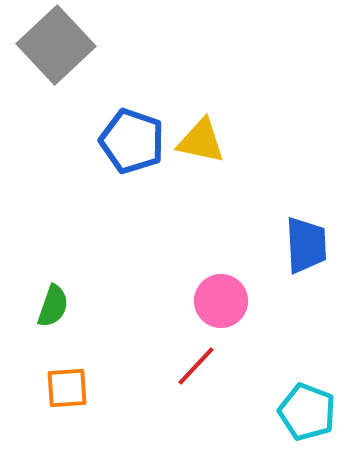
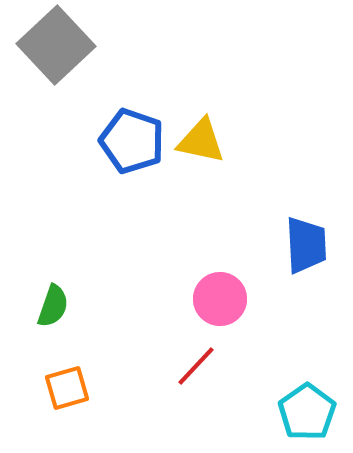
pink circle: moved 1 px left, 2 px up
orange square: rotated 12 degrees counterclockwise
cyan pentagon: rotated 16 degrees clockwise
